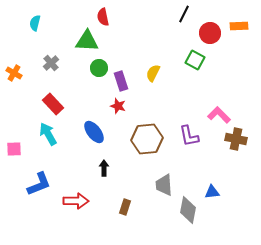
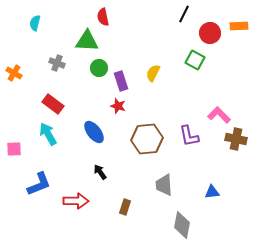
gray cross: moved 6 px right; rotated 28 degrees counterclockwise
red rectangle: rotated 10 degrees counterclockwise
black arrow: moved 4 px left, 4 px down; rotated 35 degrees counterclockwise
gray diamond: moved 6 px left, 15 px down
